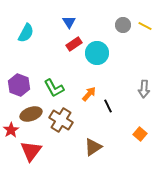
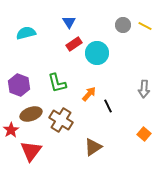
cyan semicircle: rotated 132 degrees counterclockwise
green L-shape: moved 3 px right, 5 px up; rotated 15 degrees clockwise
orange square: moved 4 px right
